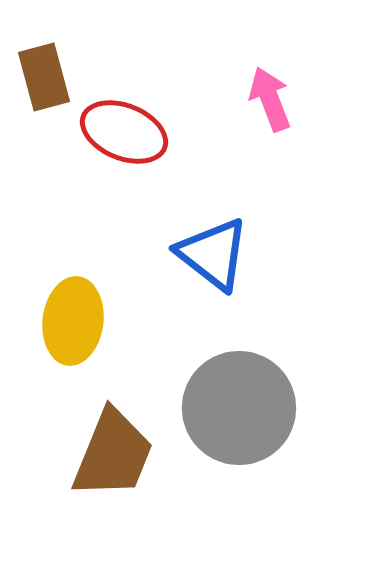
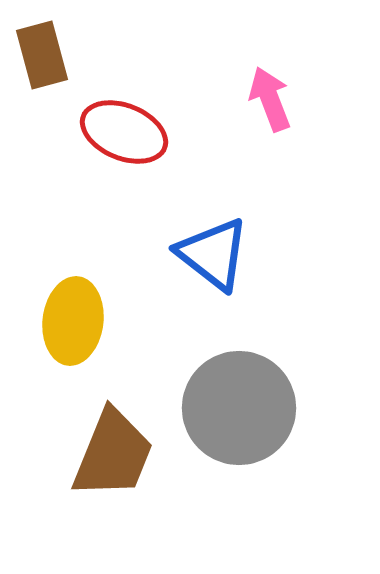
brown rectangle: moved 2 px left, 22 px up
